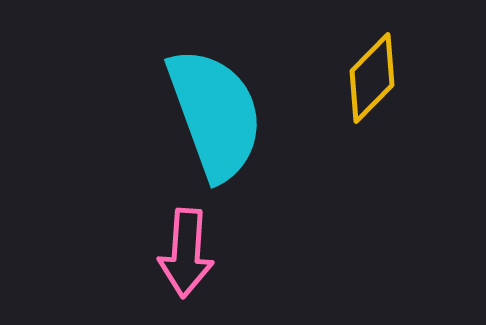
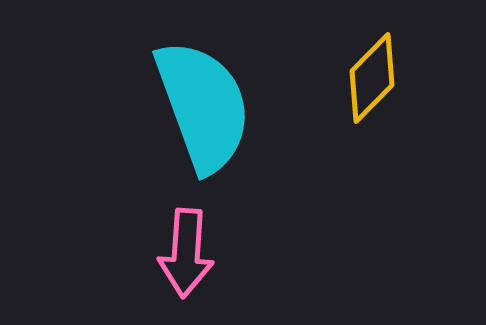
cyan semicircle: moved 12 px left, 8 px up
